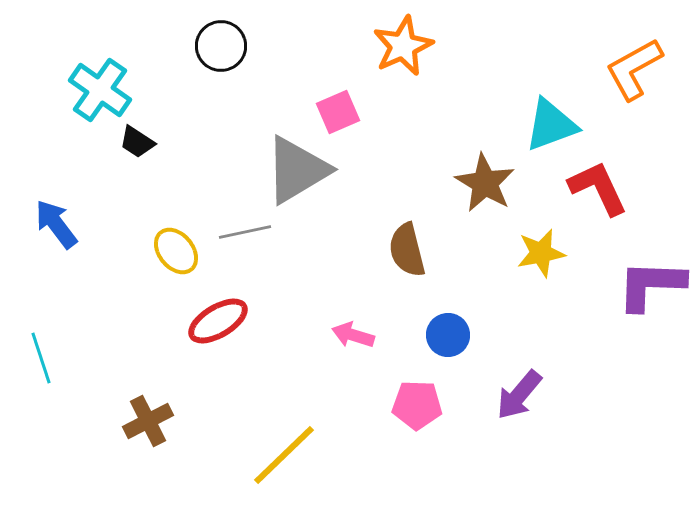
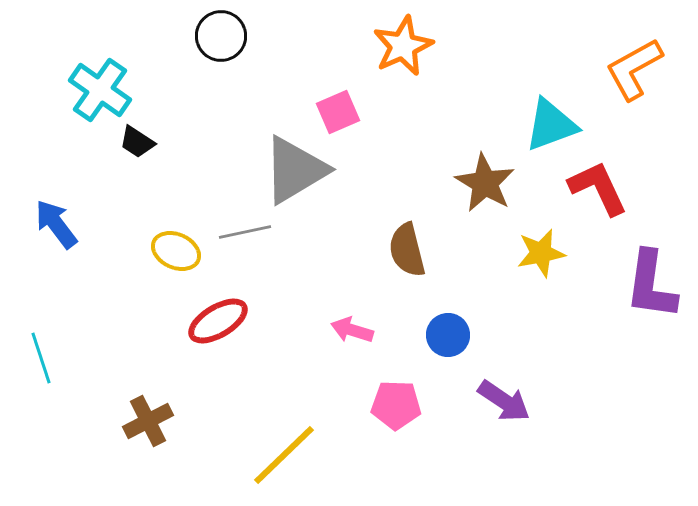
black circle: moved 10 px up
gray triangle: moved 2 px left
yellow ellipse: rotated 27 degrees counterclockwise
purple L-shape: rotated 84 degrees counterclockwise
pink arrow: moved 1 px left, 5 px up
purple arrow: moved 15 px left, 6 px down; rotated 96 degrees counterclockwise
pink pentagon: moved 21 px left
